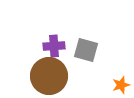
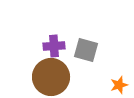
brown circle: moved 2 px right, 1 px down
orange star: moved 2 px left
